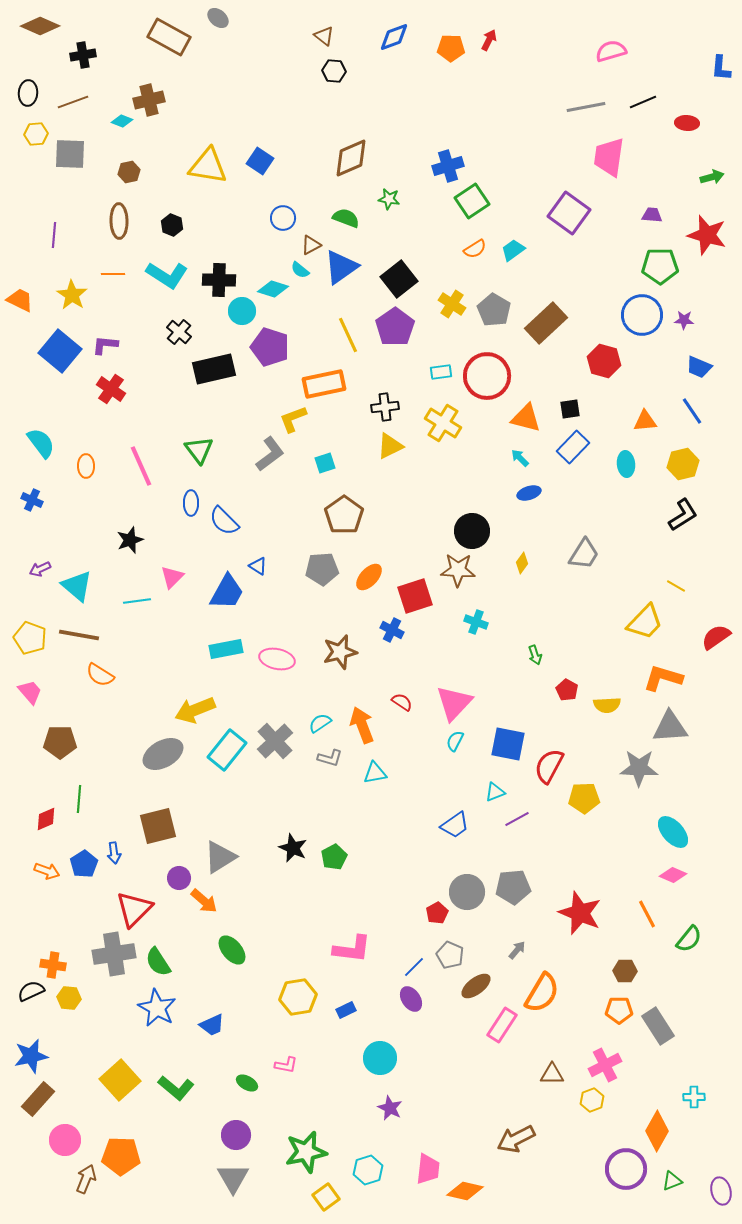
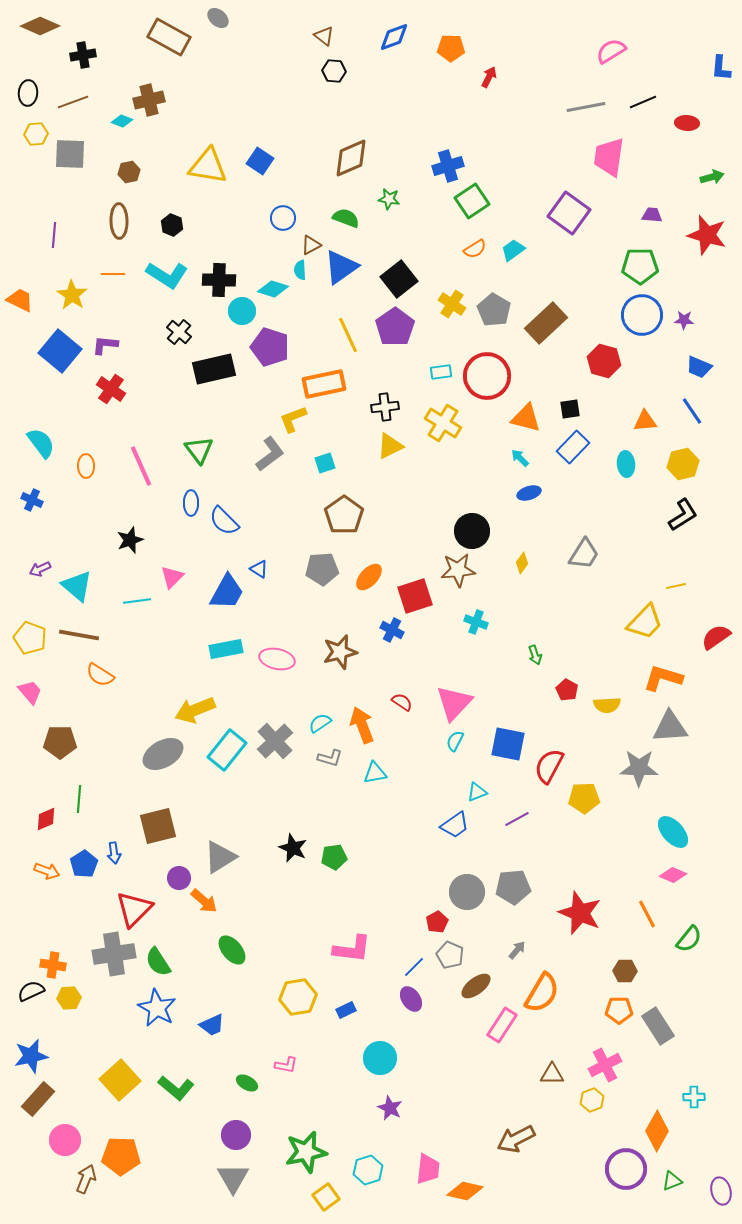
red arrow at (489, 40): moved 37 px down
pink semicircle at (611, 51): rotated 16 degrees counterclockwise
green pentagon at (660, 266): moved 20 px left
cyan semicircle at (300, 270): rotated 48 degrees clockwise
blue triangle at (258, 566): moved 1 px right, 3 px down
brown star at (458, 570): rotated 8 degrees counterclockwise
yellow line at (676, 586): rotated 42 degrees counterclockwise
cyan triangle at (495, 792): moved 18 px left
green pentagon at (334, 857): rotated 20 degrees clockwise
red pentagon at (437, 913): moved 9 px down
yellow hexagon at (69, 998): rotated 10 degrees counterclockwise
